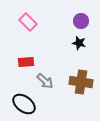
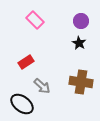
pink rectangle: moved 7 px right, 2 px up
black star: rotated 16 degrees clockwise
red rectangle: rotated 28 degrees counterclockwise
gray arrow: moved 3 px left, 5 px down
black ellipse: moved 2 px left
